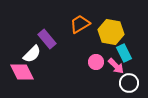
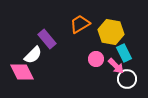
white semicircle: moved 1 px right, 1 px down
pink circle: moved 3 px up
white circle: moved 2 px left, 4 px up
